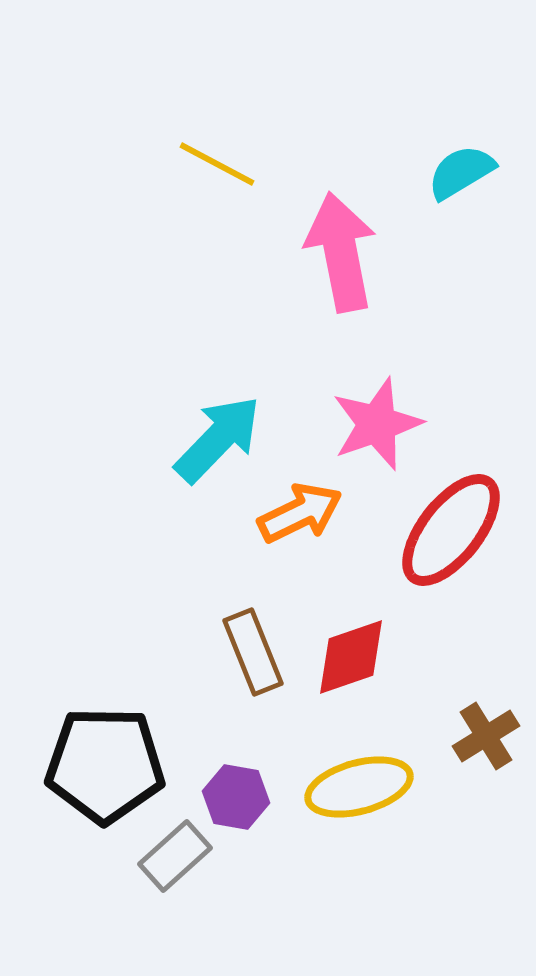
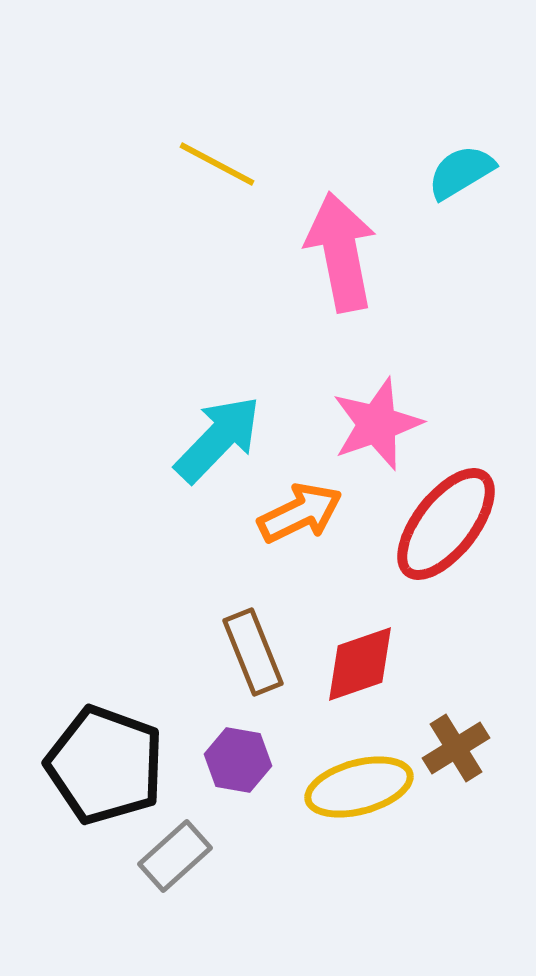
red ellipse: moved 5 px left, 6 px up
red diamond: moved 9 px right, 7 px down
brown cross: moved 30 px left, 12 px down
black pentagon: rotated 19 degrees clockwise
purple hexagon: moved 2 px right, 37 px up
